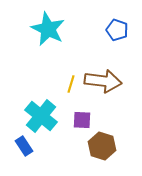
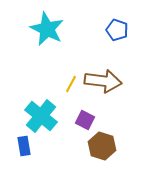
cyan star: moved 1 px left
yellow line: rotated 12 degrees clockwise
purple square: moved 3 px right; rotated 24 degrees clockwise
blue rectangle: rotated 24 degrees clockwise
